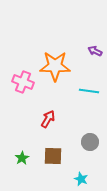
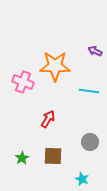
cyan star: moved 1 px right
